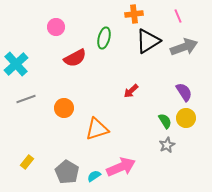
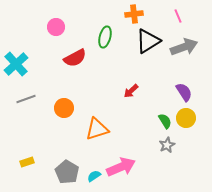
green ellipse: moved 1 px right, 1 px up
yellow rectangle: rotated 32 degrees clockwise
